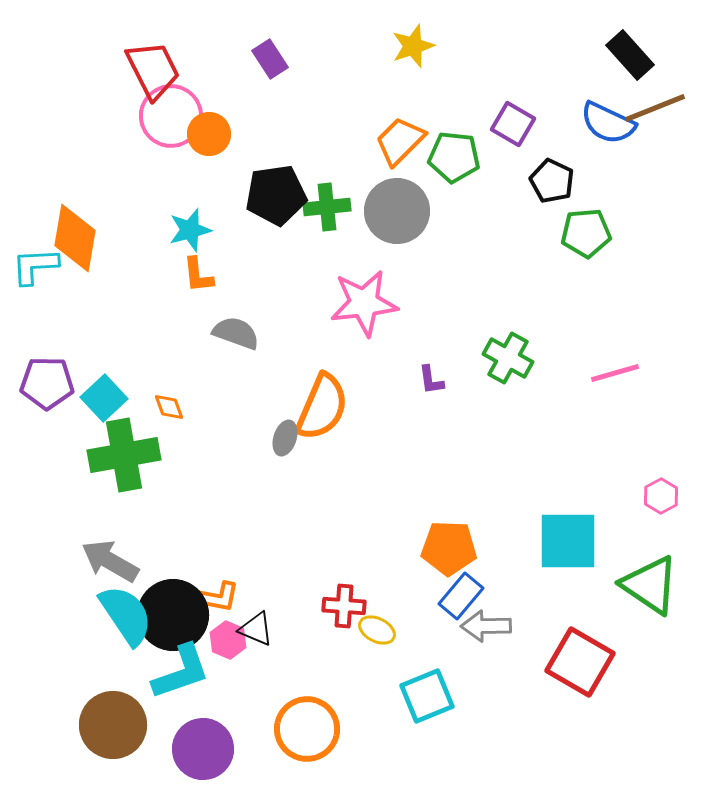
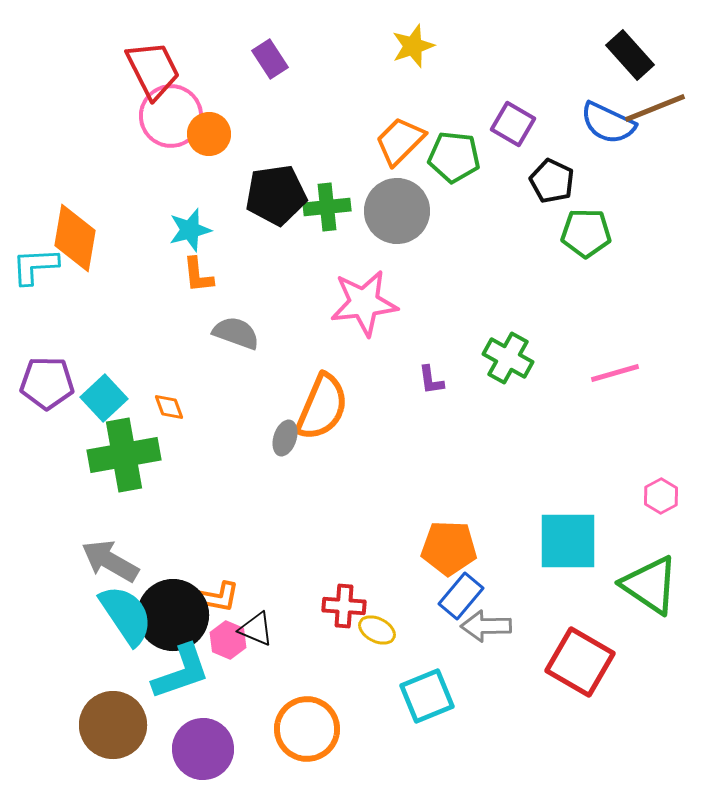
green pentagon at (586, 233): rotated 6 degrees clockwise
